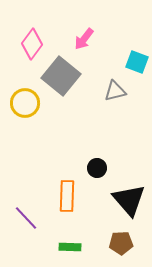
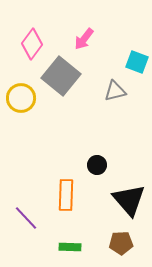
yellow circle: moved 4 px left, 5 px up
black circle: moved 3 px up
orange rectangle: moved 1 px left, 1 px up
